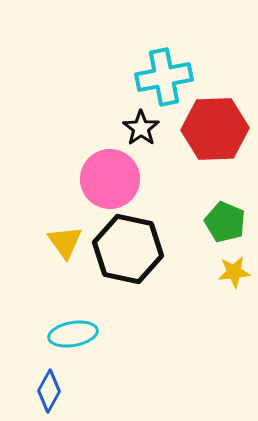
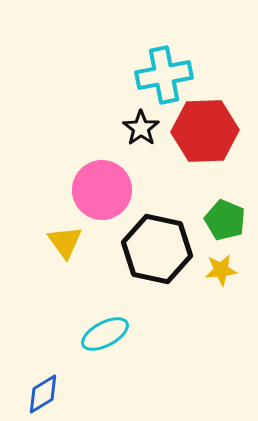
cyan cross: moved 2 px up
red hexagon: moved 10 px left, 2 px down
pink circle: moved 8 px left, 11 px down
green pentagon: moved 2 px up
black hexagon: moved 29 px right
yellow star: moved 13 px left, 2 px up
cyan ellipse: moved 32 px right; rotated 18 degrees counterclockwise
blue diamond: moved 6 px left, 3 px down; rotated 30 degrees clockwise
